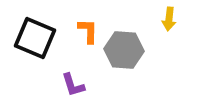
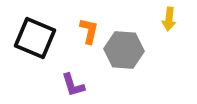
orange L-shape: moved 1 px right; rotated 12 degrees clockwise
